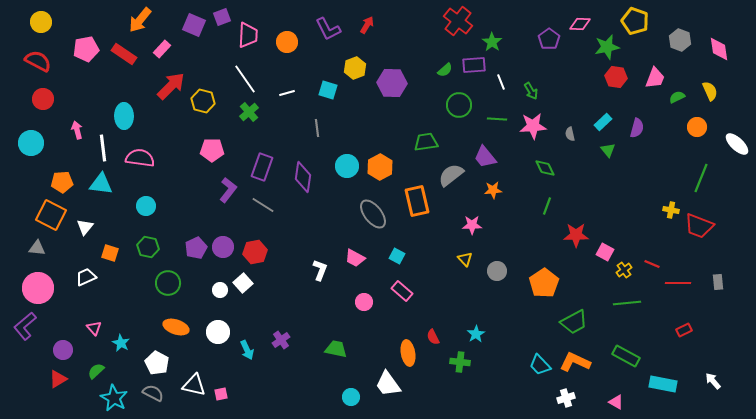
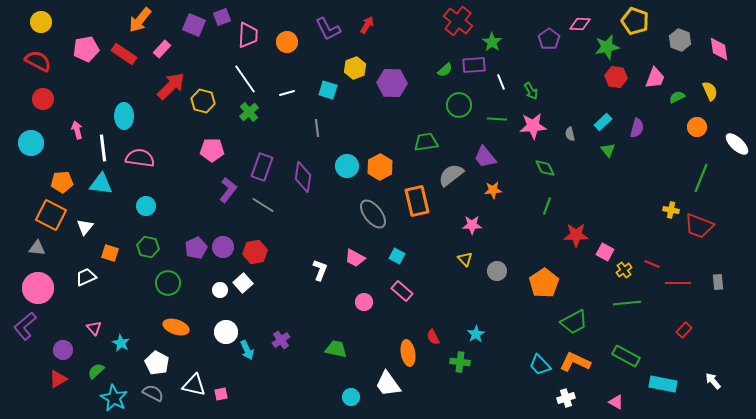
red rectangle at (684, 330): rotated 21 degrees counterclockwise
white circle at (218, 332): moved 8 px right
